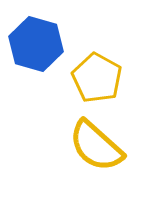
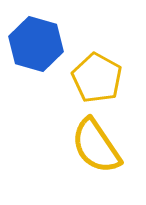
yellow semicircle: rotated 14 degrees clockwise
